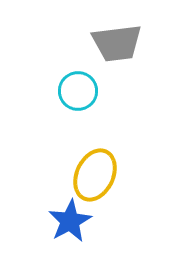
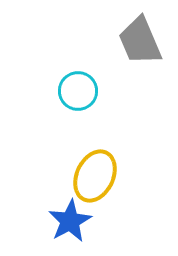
gray trapezoid: moved 23 px right, 2 px up; rotated 74 degrees clockwise
yellow ellipse: moved 1 px down
